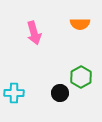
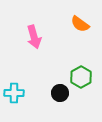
orange semicircle: rotated 36 degrees clockwise
pink arrow: moved 4 px down
